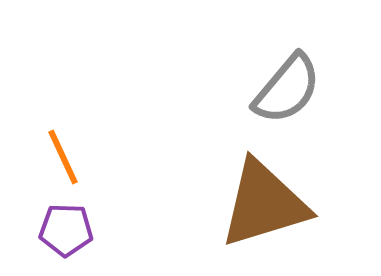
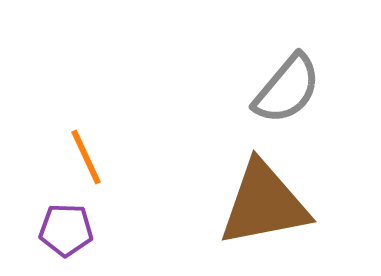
orange line: moved 23 px right
brown triangle: rotated 6 degrees clockwise
